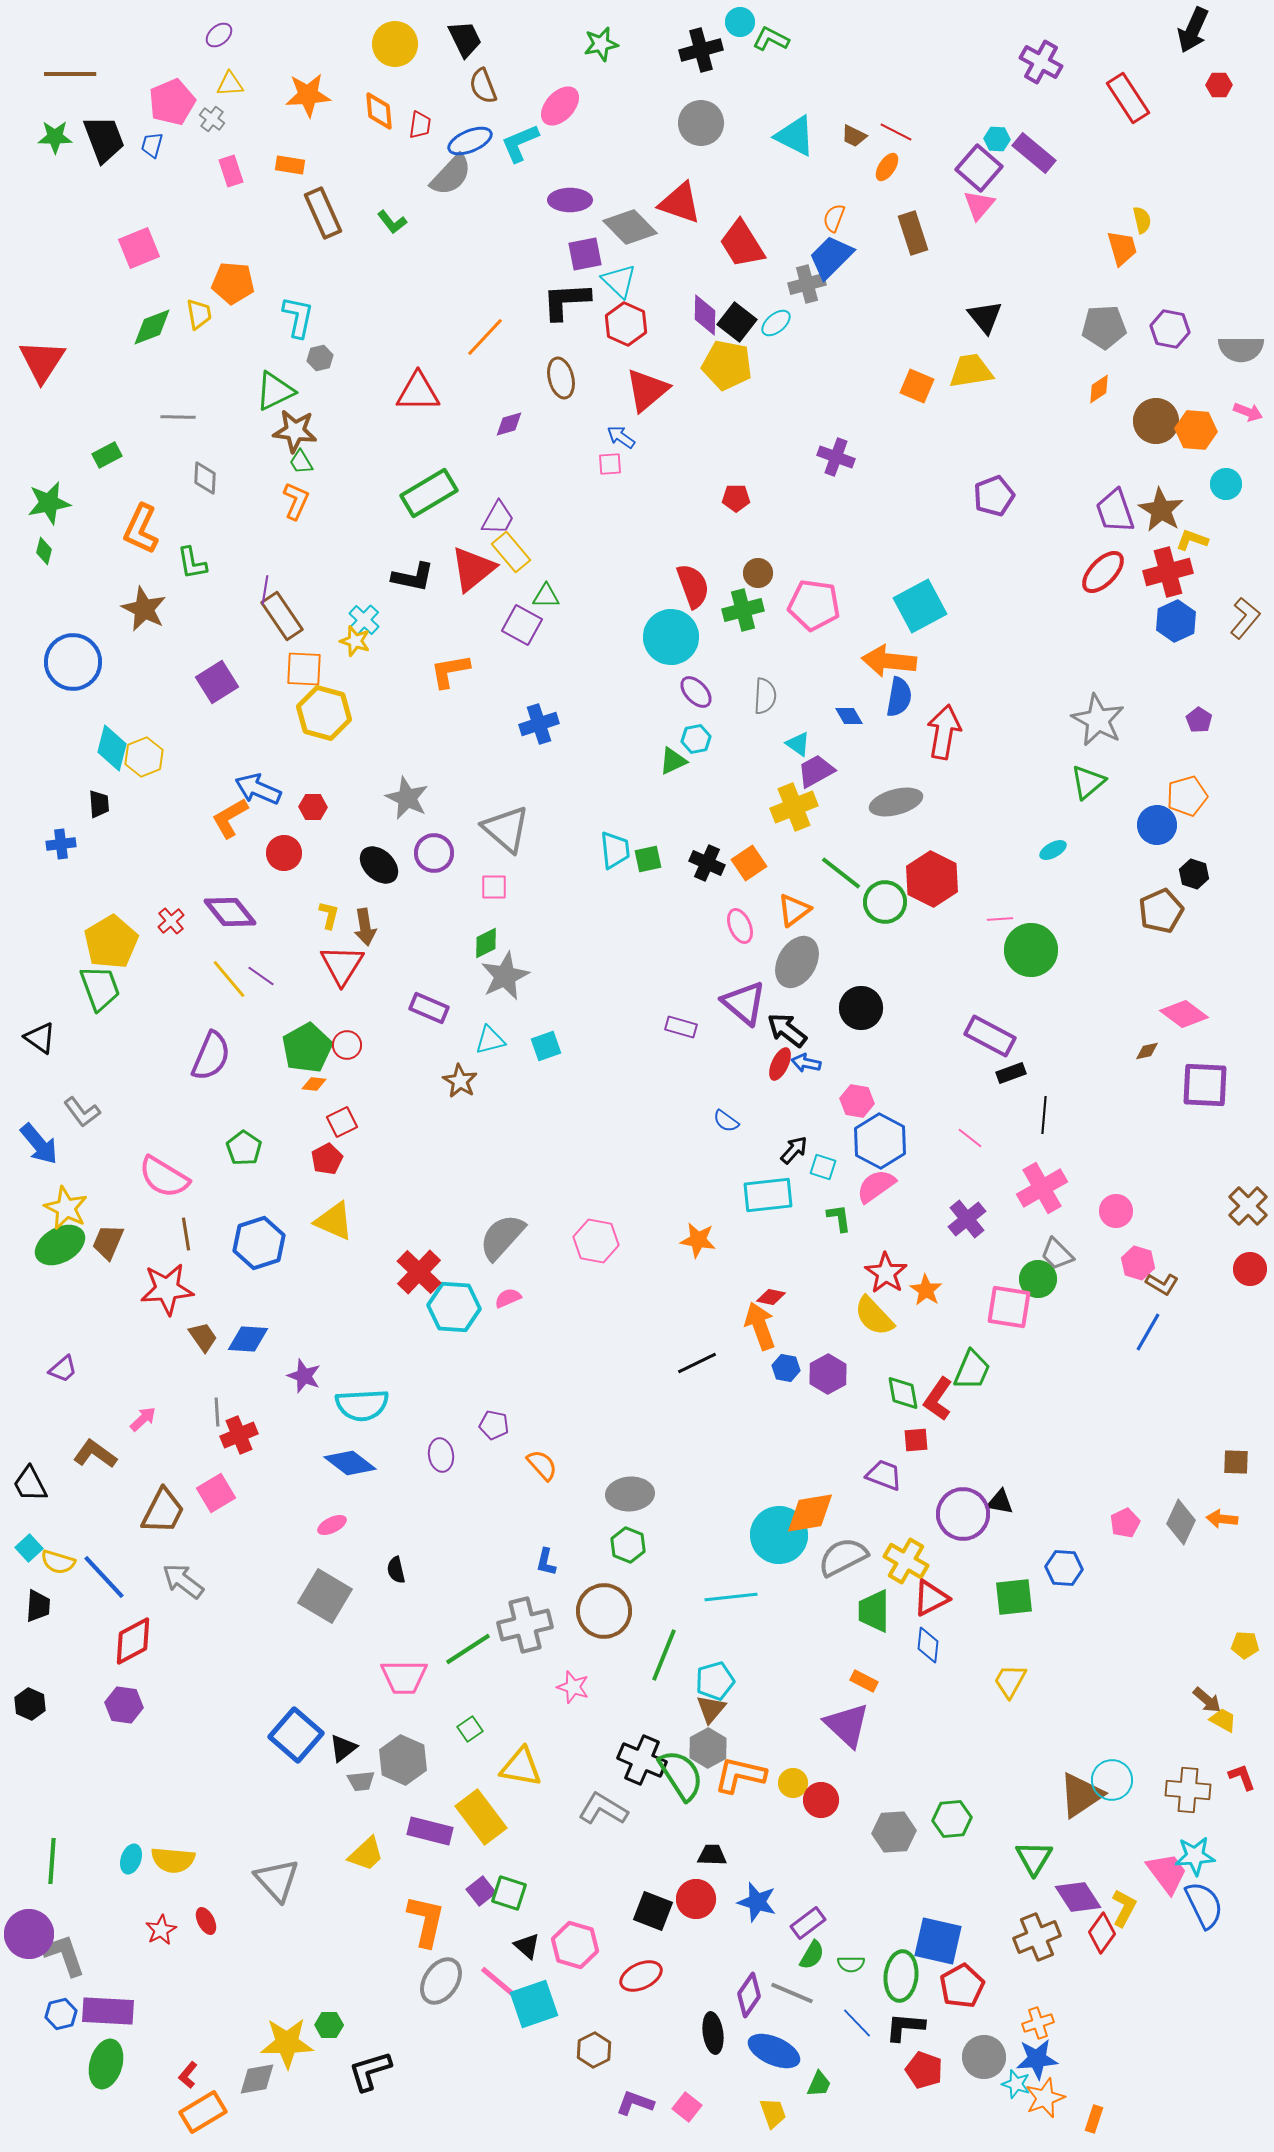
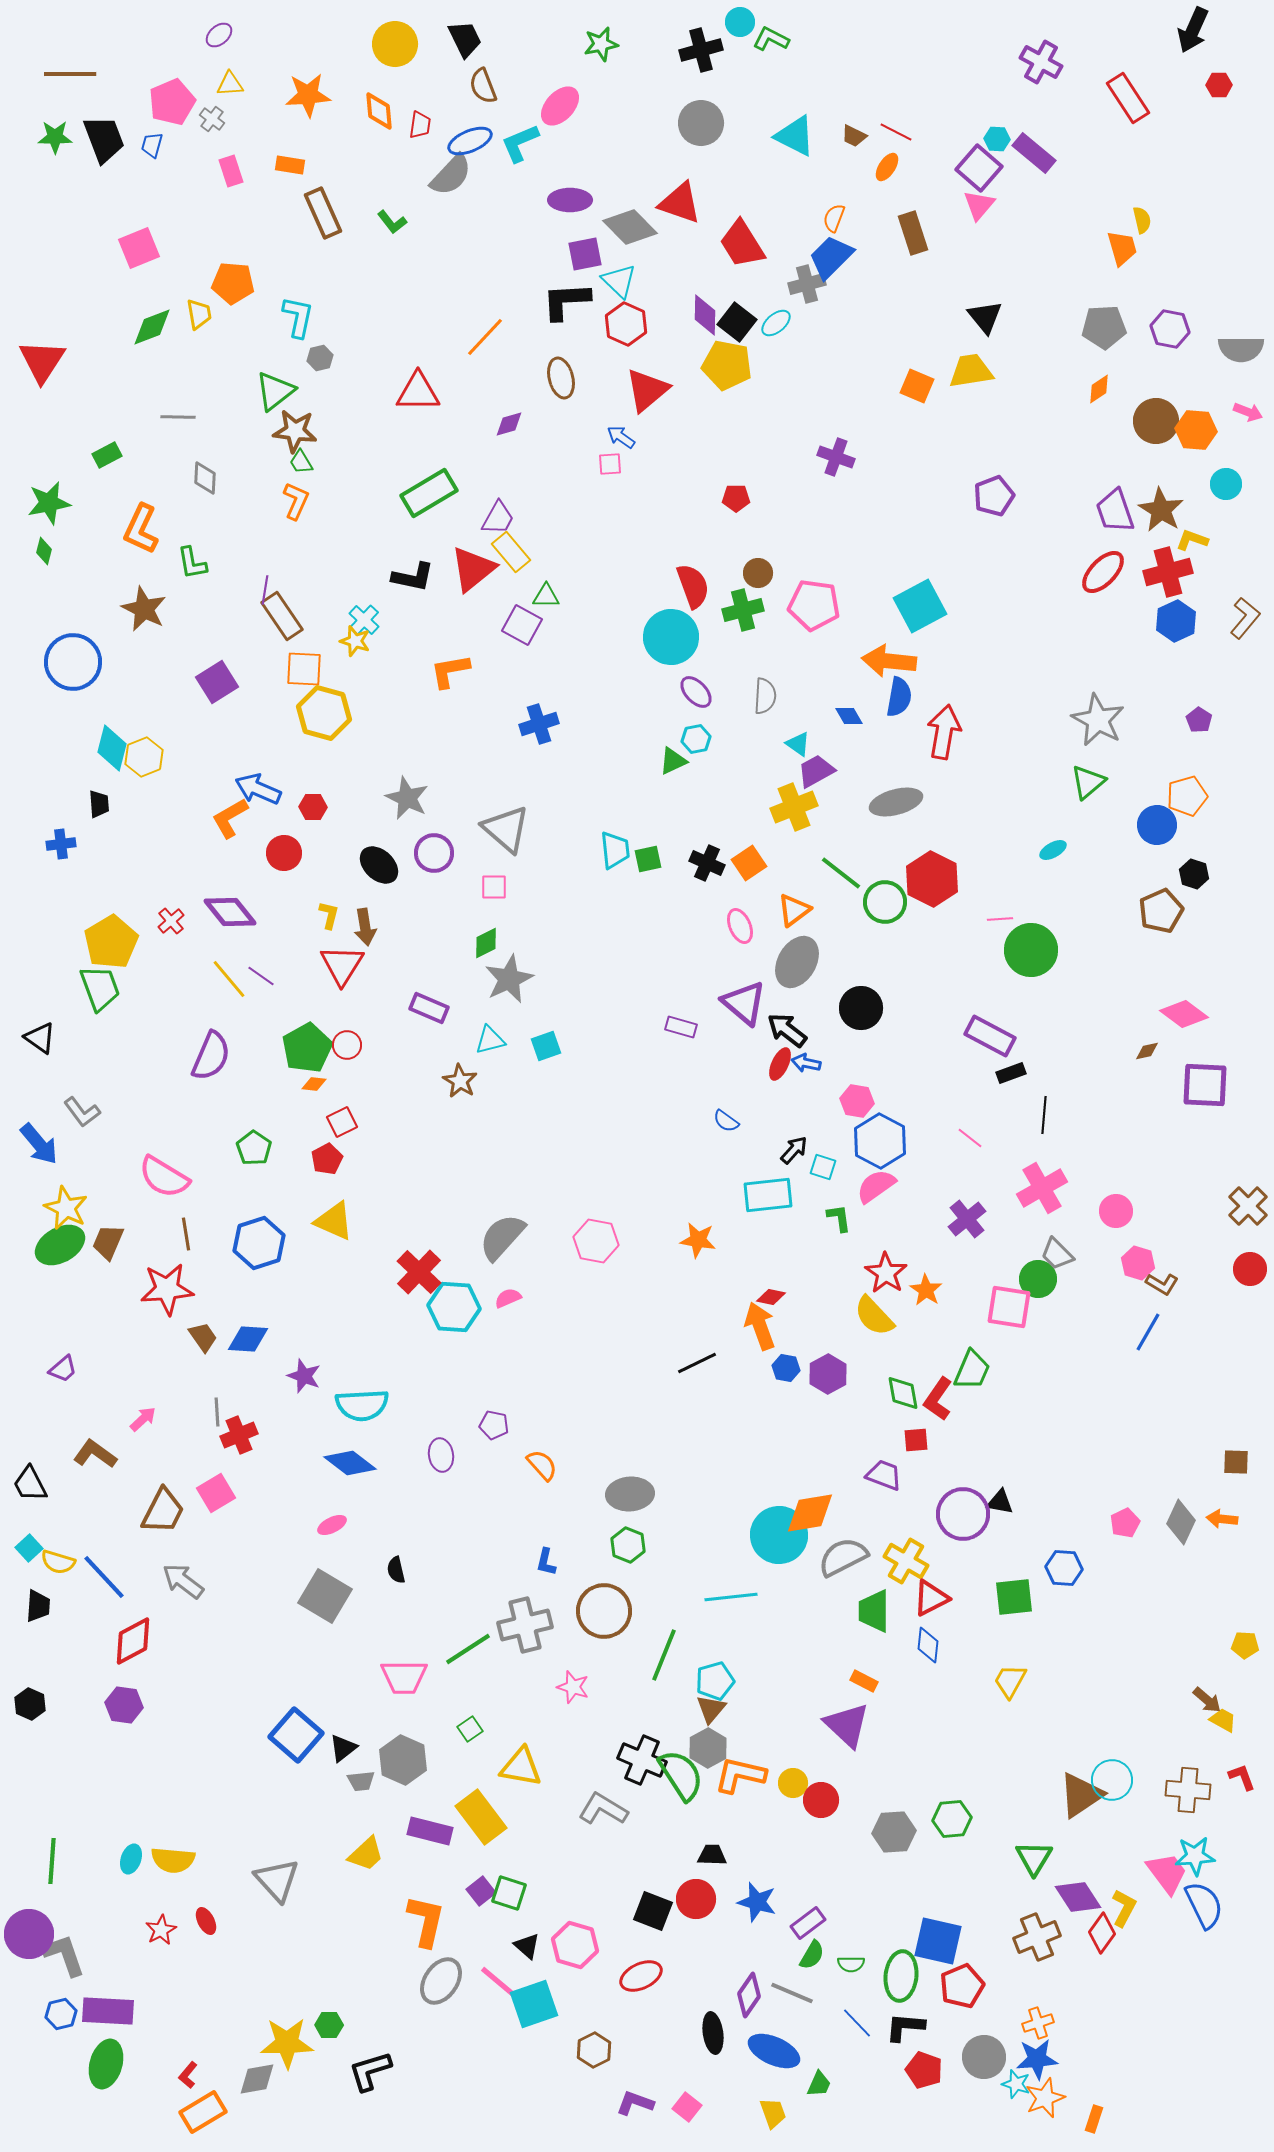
green triangle at (275, 391): rotated 12 degrees counterclockwise
gray star at (505, 976): moved 4 px right, 3 px down
green pentagon at (244, 1148): moved 10 px right
red pentagon at (962, 1986): rotated 6 degrees clockwise
